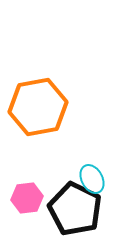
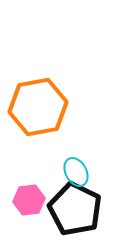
cyan ellipse: moved 16 px left, 7 px up
pink hexagon: moved 2 px right, 2 px down
